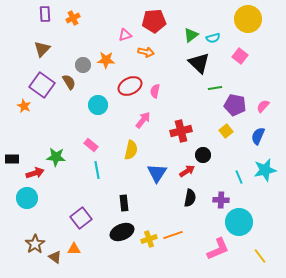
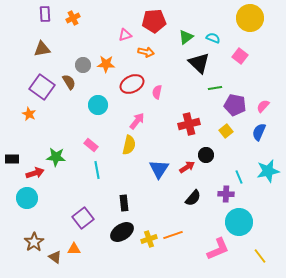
yellow circle at (248, 19): moved 2 px right, 1 px up
green triangle at (191, 35): moved 5 px left, 2 px down
cyan semicircle at (213, 38): rotated 144 degrees counterclockwise
brown triangle at (42, 49): rotated 36 degrees clockwise
orange star at (106, 60): moved 4 px down
purple square at (42, 85): moved 2 px down
red ellipse at (130, 86): moved 2 px right, 2 px up
pink semicircle at (155, 91): moved 2 px right, 1 px down
orange star at (24, 106): moved 5 px right, 8 px down
pink arrow at (143, 120): moved 6 px left, 1 px down
red cross at (181, 131): moved 8 px right, 7 px up
blue semicircle at (258, 136): moved 1 px right, 4 px up
yellow semicircle at (131, 150): moved 2 px left, 5 px up
black circle at (203, 155): moved 3 px right
cyan star at (265, 170): moved 3 px right, 1 px down
red arrow at (187, 171): moved 4 px up
blue triangle at (157, 173): moved 2 px right, 4 px up
black semicircle at (190, 198): moved 3 px right; rotated 30 degrees clockwise
purple cross at (221, 200): moved 5 px right, 6 px up
purple square at (81, 218): moved 2 px right
black ellipse at (122, 232): rotated 10 degrees counterclockwise
brown star at (35, 244): moved 1 px left, 2 px up
